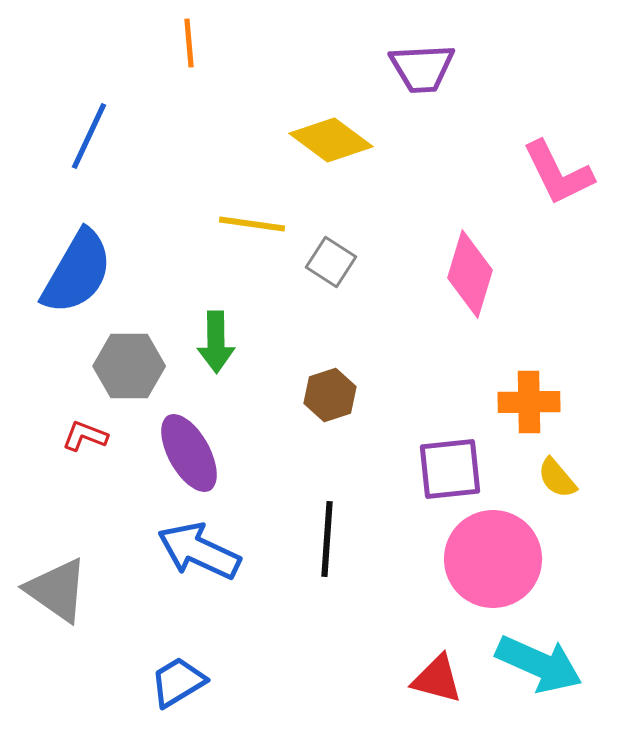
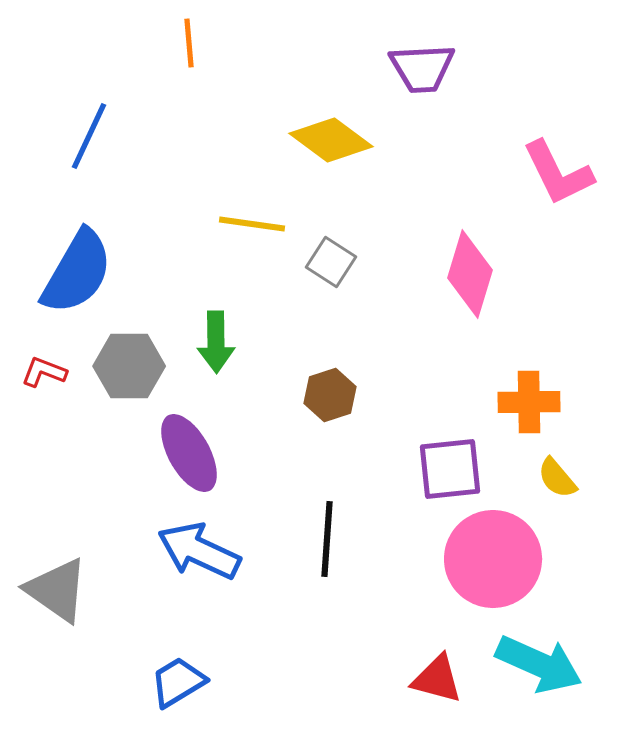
red L-shape: moved 41 px left, 64 px up
